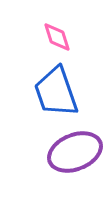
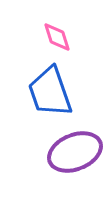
blue trapezoid: moved 6 px left
